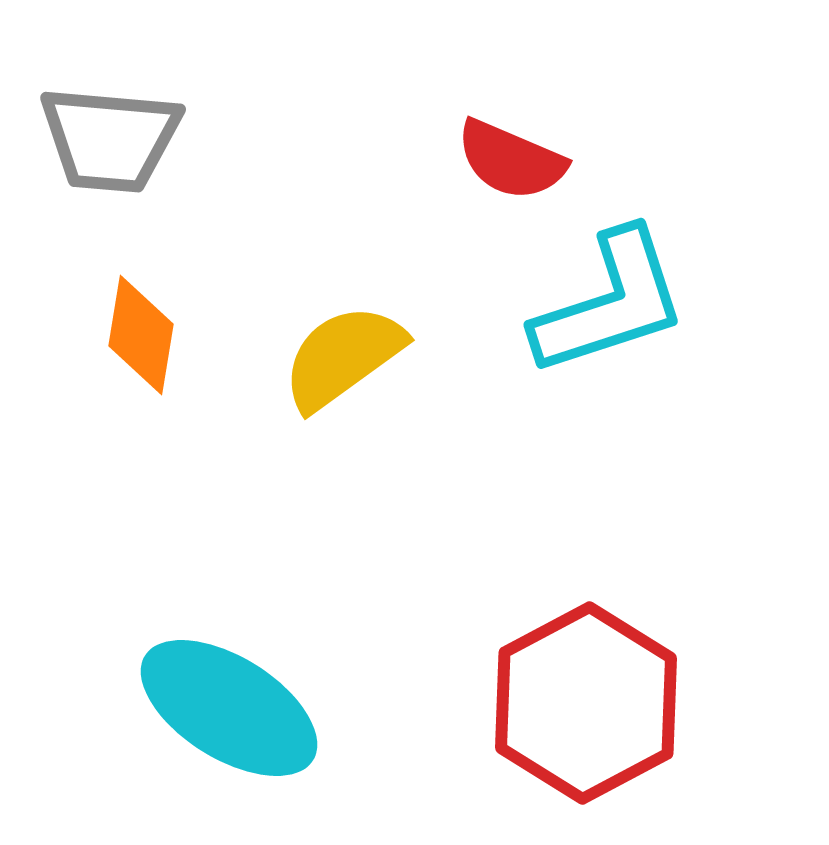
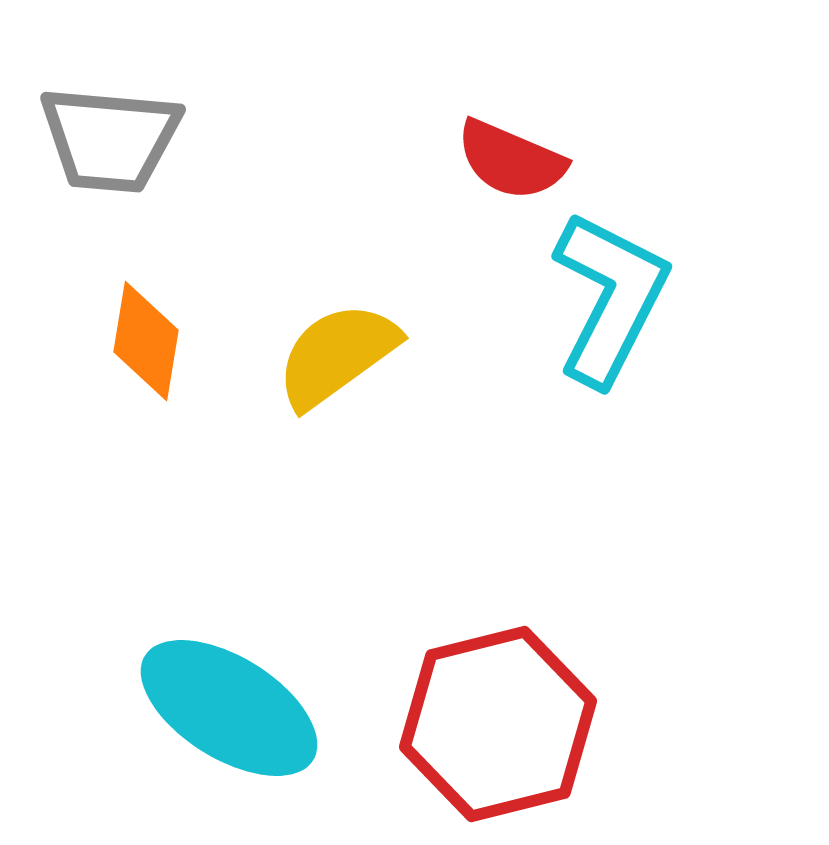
cyan L-shape: moved 5 px up; rotated 45 degrees counterclockwise
orange diamond: moved 5 px right, 6 px down
yellow semicircle: moved 6 px left, 2 px up
red hexagon: moved 88 px left, 21 px down; rotated 14 degrees clockwise
